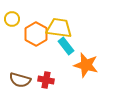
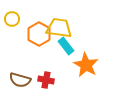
orange hexagon: moved 3 px right
orange star: rotated 15 degrees clockwise
